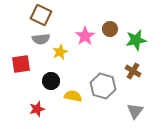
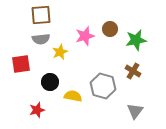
brown square: rotated 30 degrees counterclockwise
pink star: rotated 18 degrees clockwise
black circle: moved 1 px left, 1 px down
red star: moved 1 px down
